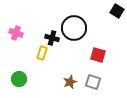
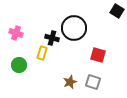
green circle: moved 14 px up
